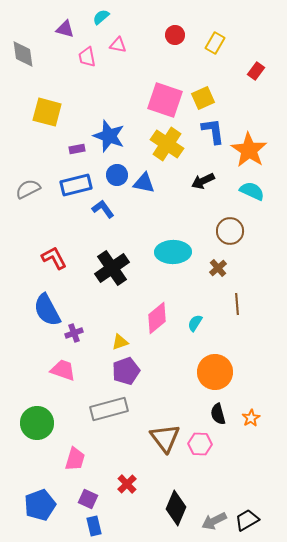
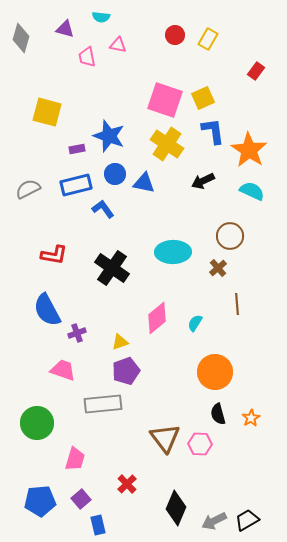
cyan semicircle at (101, 17): rotated 132 degrees counterclockwise
yellow rectangle at (215, 43): moved 7 px left, 4 px up
gray diamond at (23, 54): moved 2 px left, 16 px up; rotated 24 degrees clockwise
blue circle at (117, 175): moved 2 px left, 1 px up
brown circle at (230, 231): moved 5 px down
red L-shape at (54, 258): moved 3 px up; rotated 128 degrees clockwise
black cross at (112, 268): rotated 20 degrees counterclockwise
purple cross at (74, 333): moved 3 px right
gray rectangle at (109, 409): moved 6 px left, 5 px up; rotated 9 degrees clockwise
purple square at (88, 499): moved 7 px left; rotated 24 degrees clockwise
blue pentagon at (40, 505): moved 4 px up; rotated 16 degrees clockwise
blue rectangle at (94, 526): moved 4 px right, 1 px up
